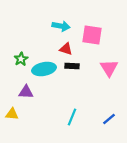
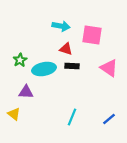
green star: moved 1 px left, 1 px down
pink triangle: rotated 24 degrees counterclockwise
yellow triangle: moved 2 px right; rotated 32 degrees clockwise
